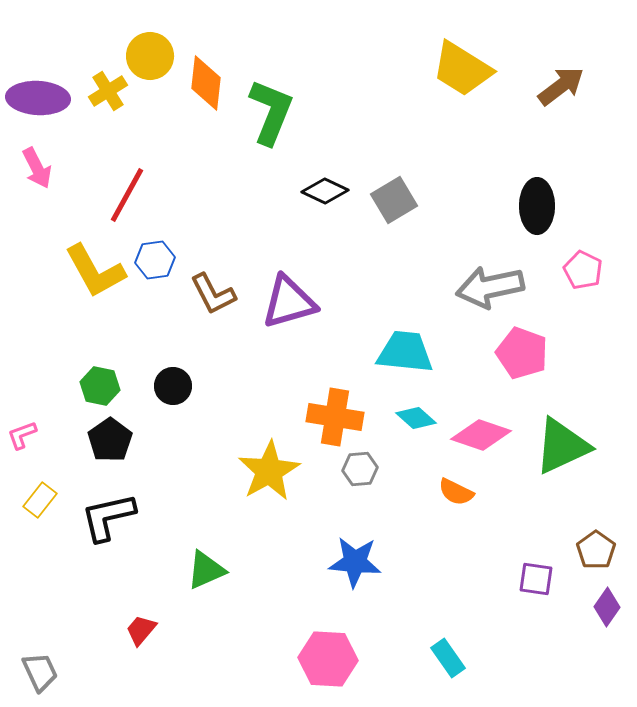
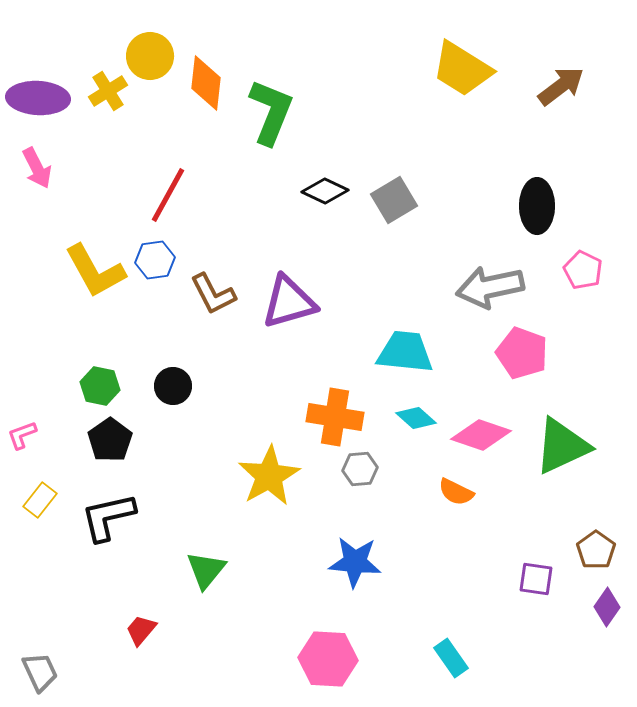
red line at (127, 195): moved 41 px right
yellow star at (269, 471): moved 5 px down
green triangle at (206, 570): rotated 27 degrees counterclockwise
cyan rectangle at (448, 658): moved 3 px right
